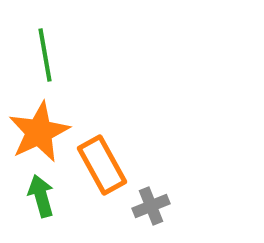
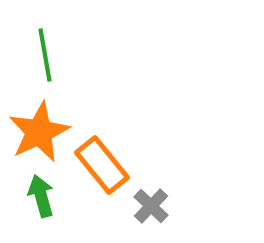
orange rectangle: rotated 10 degrees counterclockwise
gray cross: rotated 24 degrees counterclockwise
